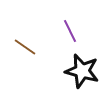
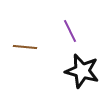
brown line: rotated 30 degrees counterclockwise
